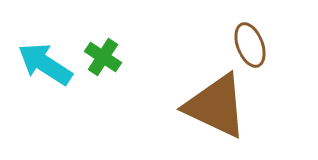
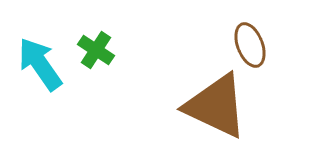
green cross: moved 7 px left, 7 px up
cyan arrow: moved 5 px left; rotated 22 degrees clockwise
